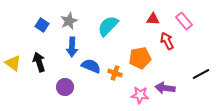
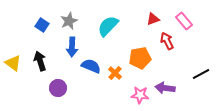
red triangle: rotated 24 degrees counterclockwise
black arrow: moved 1 px right, 1 px up
orange cross: rotated 24 degrees clockwise
purple circle: moved 7 px left, 1 px down
